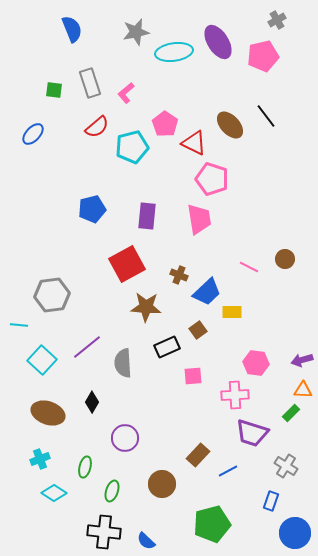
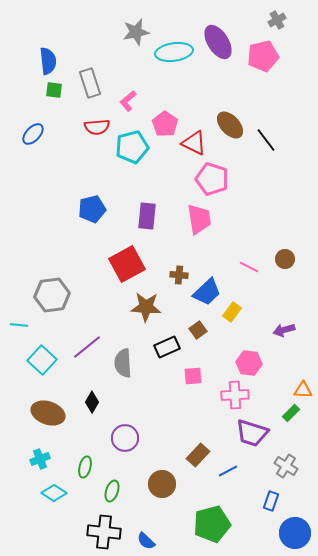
blue semicircle at (72, 29): moved 24 px left, 32 px down; rotated 16 degrees clockwise
pink L-shape at (126, 93): moved 2 px right, 8 px down
black line at (266, 116): moved 24 px down
red semicircle at (97, 127): rotated 35 degrees clockwise
brown cross at (179, 275): rotated 18 degrees counterclockwise
yellow rectangle at (232, 312): rotated 54 degrees counterclockwise
purple arrow at (302, 360): moved 18 px left, 30 px up
pink hexagon at (256, 363): moved 7 px left
